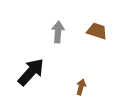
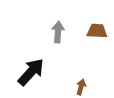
brown trapezoid: rotated 15 degrees counterclockwise
